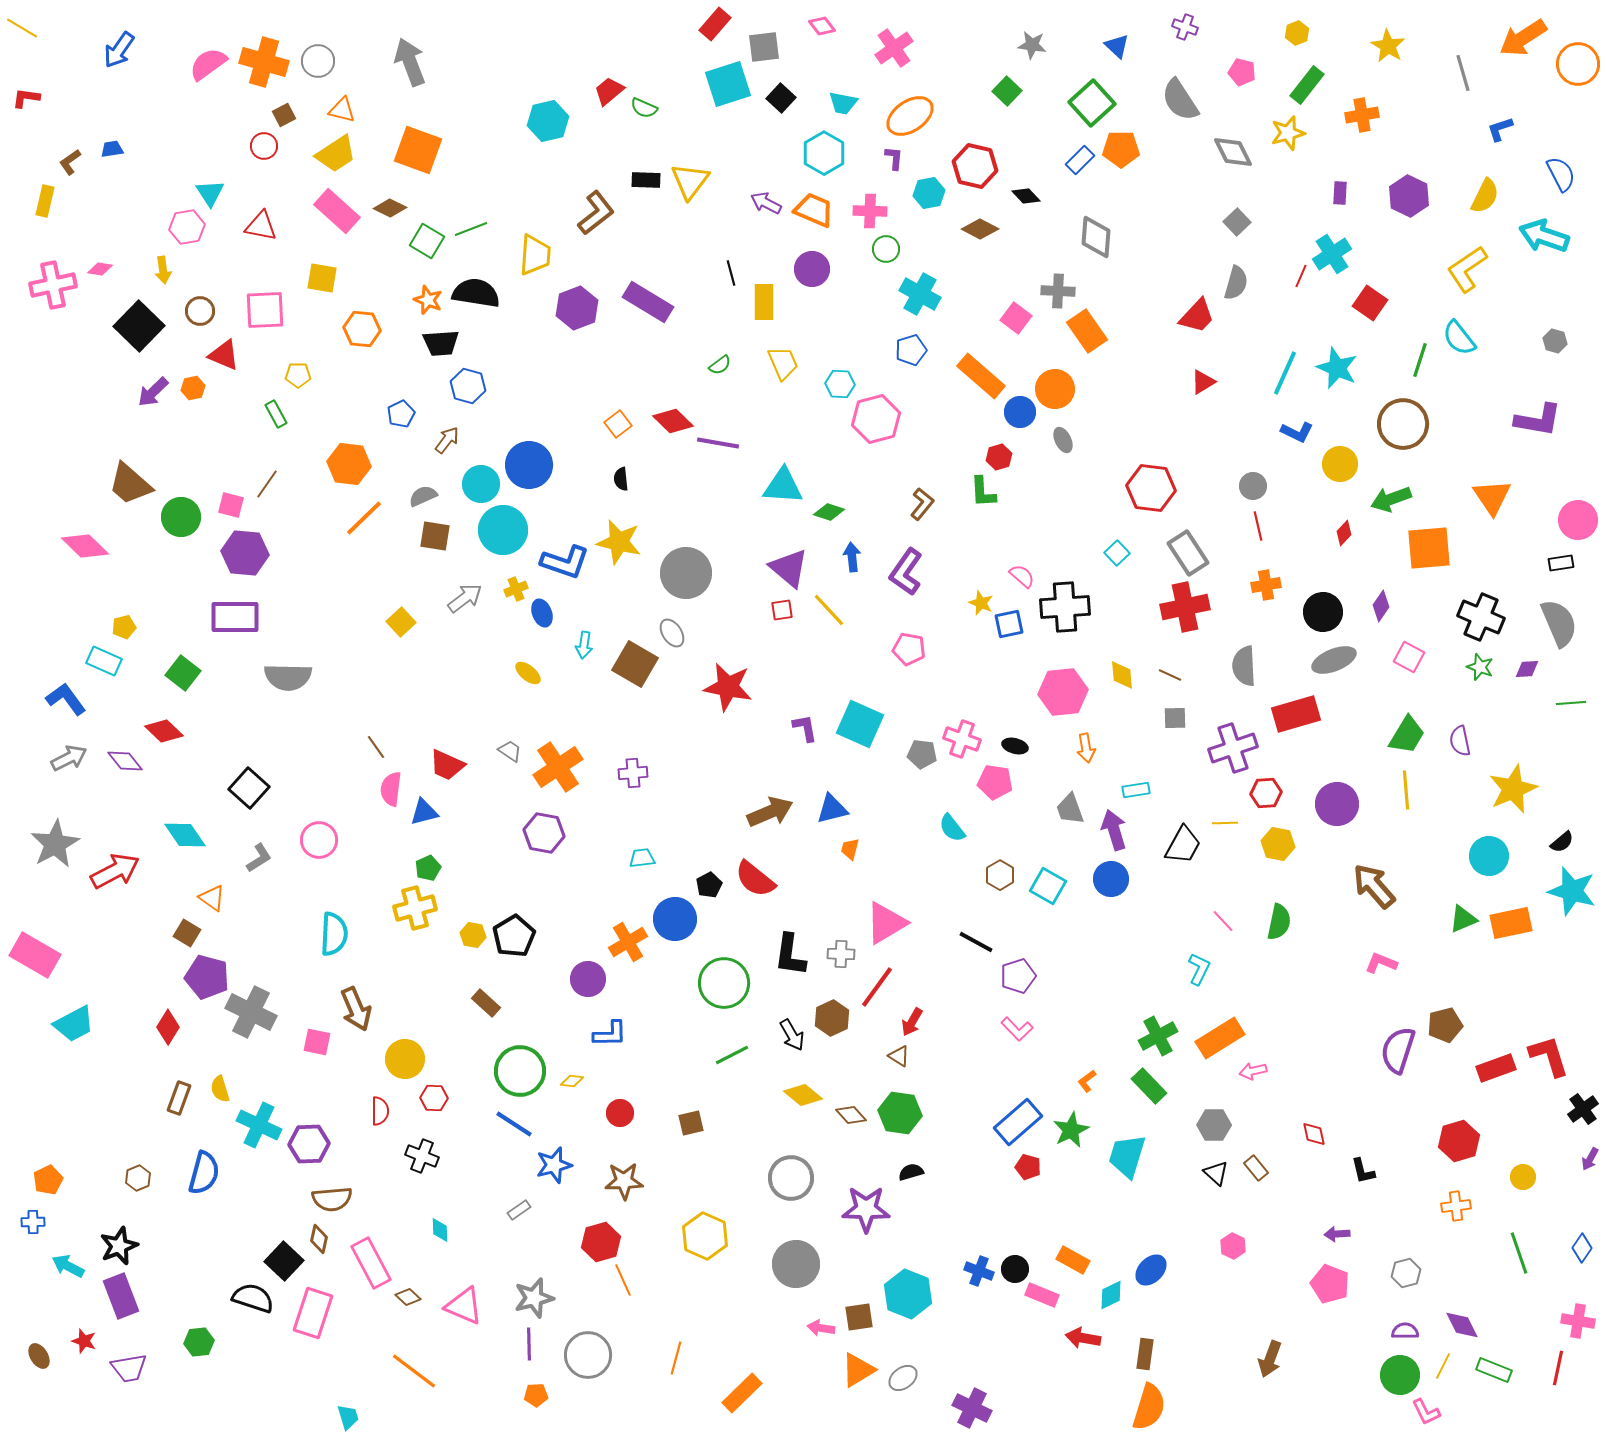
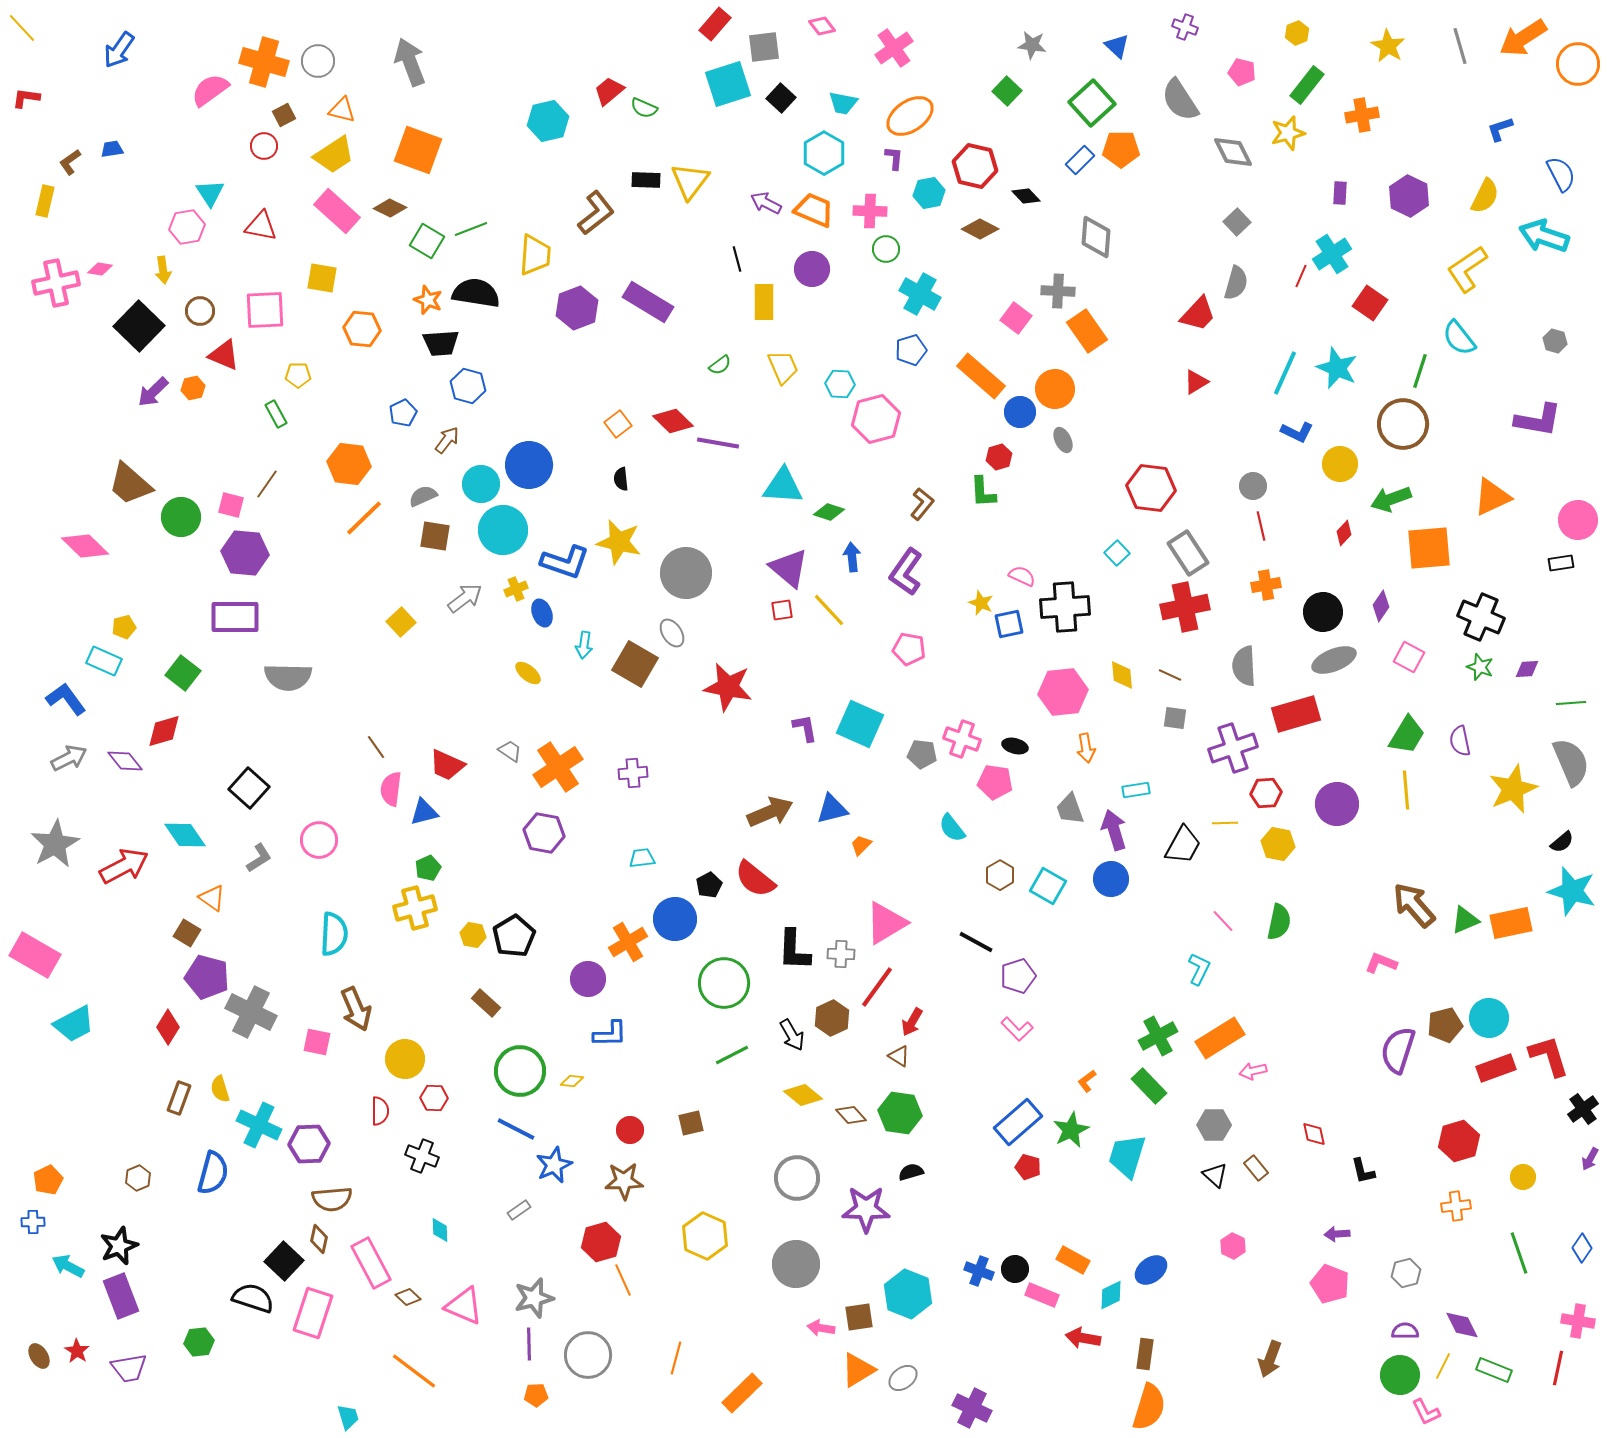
yellow line at (22, 28): rotated 16 degrees clockwise
pink semicircle at (208, 64): moved 2 px right, 26 px down
gray line at (1463, 73): moved 3 px left, 27 px up
yellow trapezoid at (336, 154): moved 2 px left, 1 px down
black line at (731, 273): moved 6 px right, 14 px up
pink cross at (53, 285): moved 3 px right, 2 px up
red trapezoid at (1197, 316): moved 1 px right, 2 px up
green line at (1420, 360): moved 11 px down
yellow trapezoid at (783, 363): moved 4 px down
red triangle at (1203, 382): moved 7 px left
blue pentagon at (401, 414): moved 2 px right, 1 px up
orange triangle at (1492, 497): rotated 39 degrees clockwise
red line at (1258, 526): moved 3 px right
pink semicircle at (1022, 576): rotated 16 degrees counterclockwise
gray semicircle at (1559, 623): moved 12 px right, 139 px down
gray square at (1175, 718): rotated 10 degrees clockwise
red diamond at (164, 731): rotated 60 degrees counterclockwise
orange trapezoid at (850, 849): moved 11 px right, 4 px up; rotated 30 degrees clockwise
cyan circle at (1489, 856): moved 162 px down
red arrow at (115, 871): moved 9 px right, 5 px up
brown arrow at (1374, 886): moved 40 px right, 19 px down
green triangle at (1463, 919): moved 2 px right, 1 px down
black L-shape at (790, 955): moved 4 px right, 5 px up; rotated 6 degrees counterclockwise
red circle at (620, 1113): moved 10 px right, 17 px down
blue line at (514, 1124): moved 2 px right, 5 px down; rotated 6 degrees counterclockwise
blue star at (554, 1165): rotated 9 degrees counterclockwise
blue semicircle at (204, 1173): moved 9 px right
black triangle at (1216, 1173): moved 1 px left, 2 px down
gray circle at (791, 1178): moved 6 px right
blue ellipse at (1151, 1270): rotated 8 degrees clockwise
red star at (84, 1341): moved 7 px left, 10 px down; rotated 15 degrees clockwise
